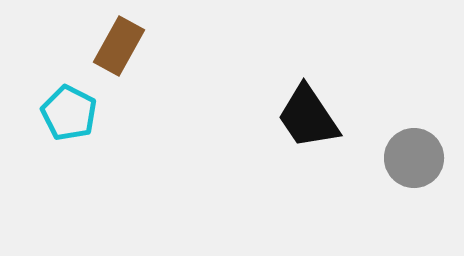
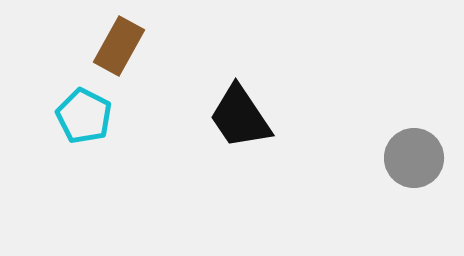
cyan pentagon: moved 15 px right, 3 px down
black trapezoid: moved 68 px left
